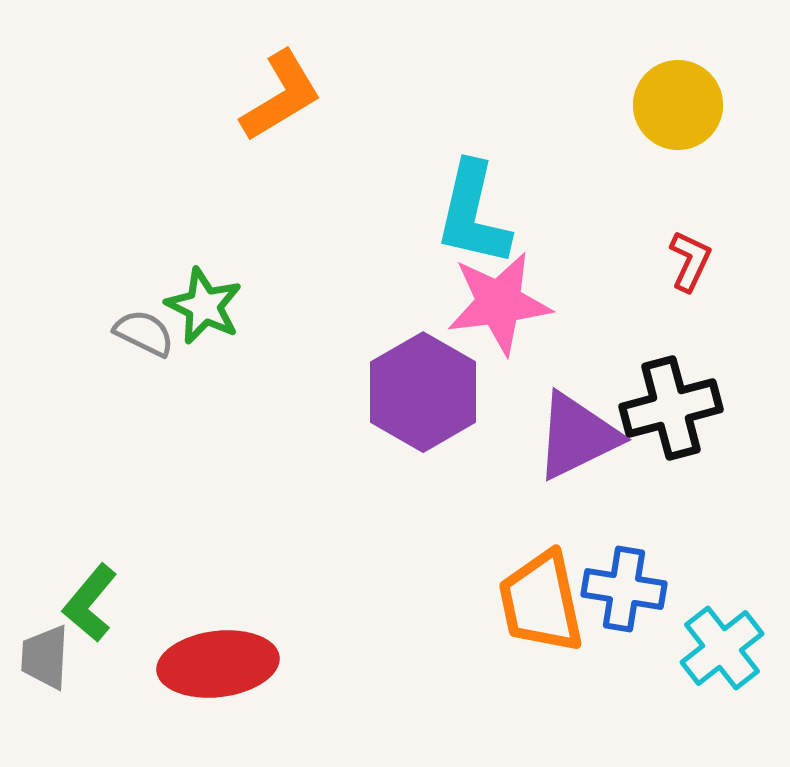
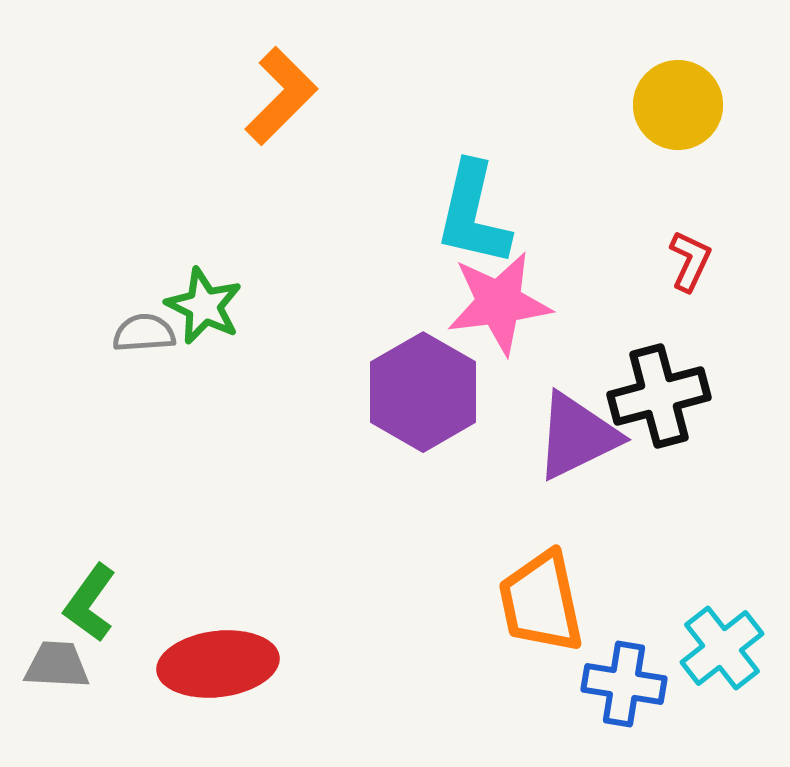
orange L-shape: rotated 14 degrees counterclockwise
gray semicircle: rotated 30 degrees counterclockwise
black cross: moved 12 px left, 12 px up
blue cross: moved 95 px down
green L-shape: rotated 4 degrees counterclockwise
gray trapezoid: moved 12 px right, 8 px down; rotated 90 degrees clockwise
